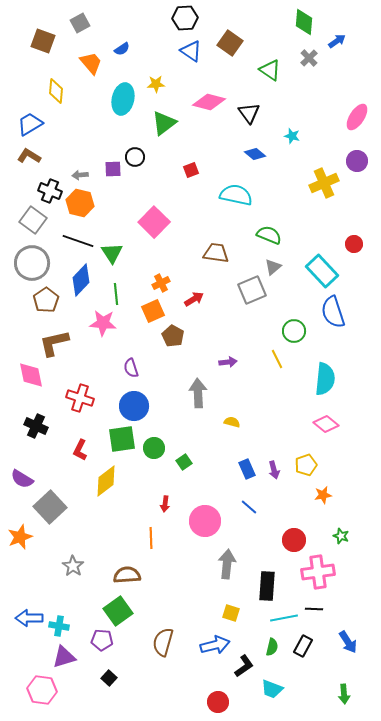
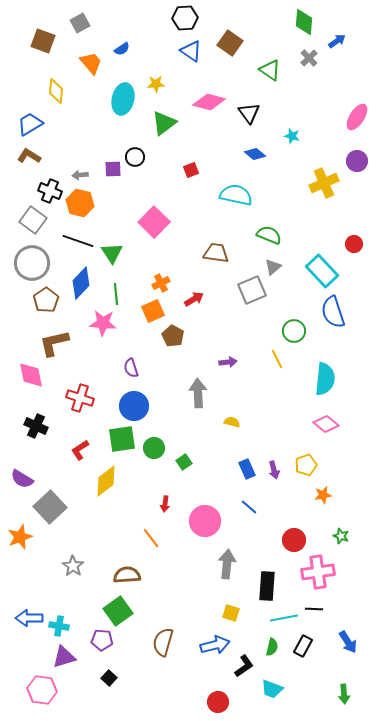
blue diamond at (81, 280): moved 3 px down
red L-shape at (80, 450): rotated 30 degrees clockwise
orange line at (151, 538): rotated 35 degrees counterclockwise
